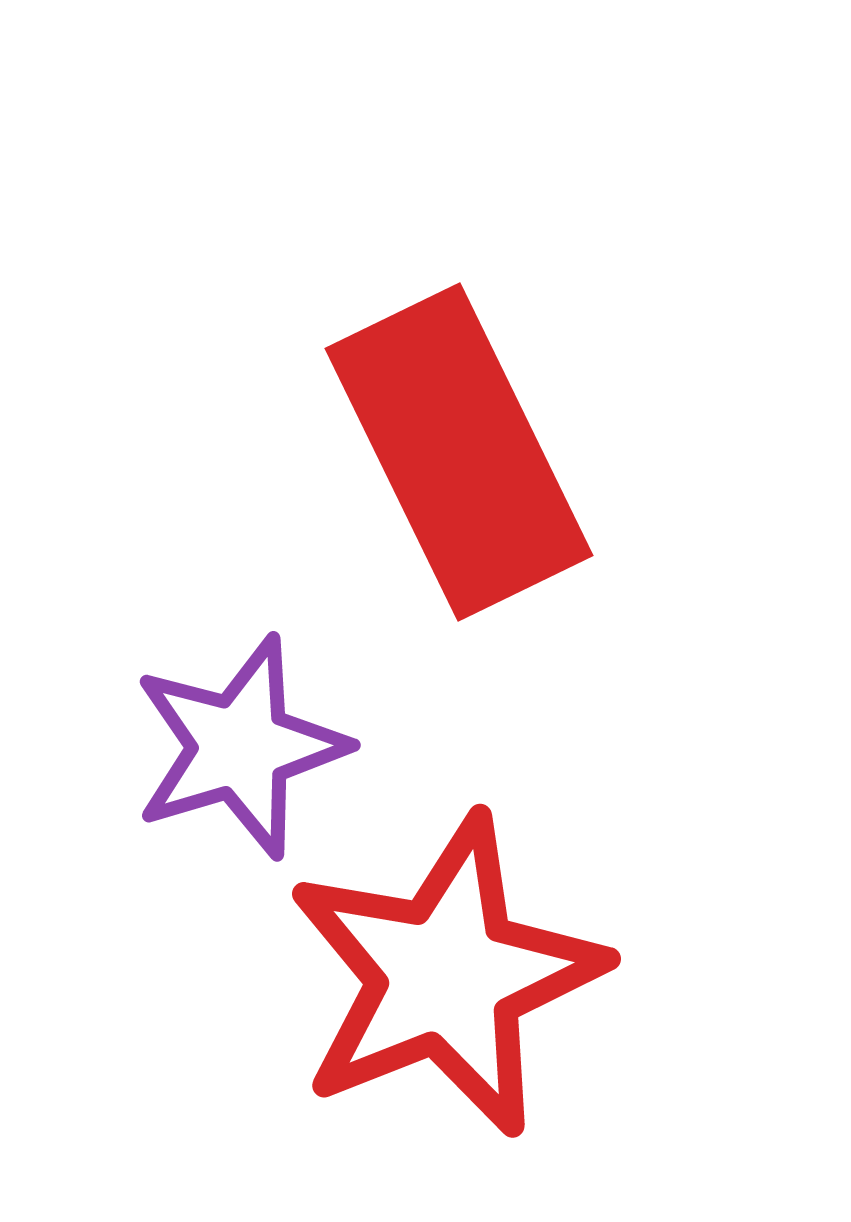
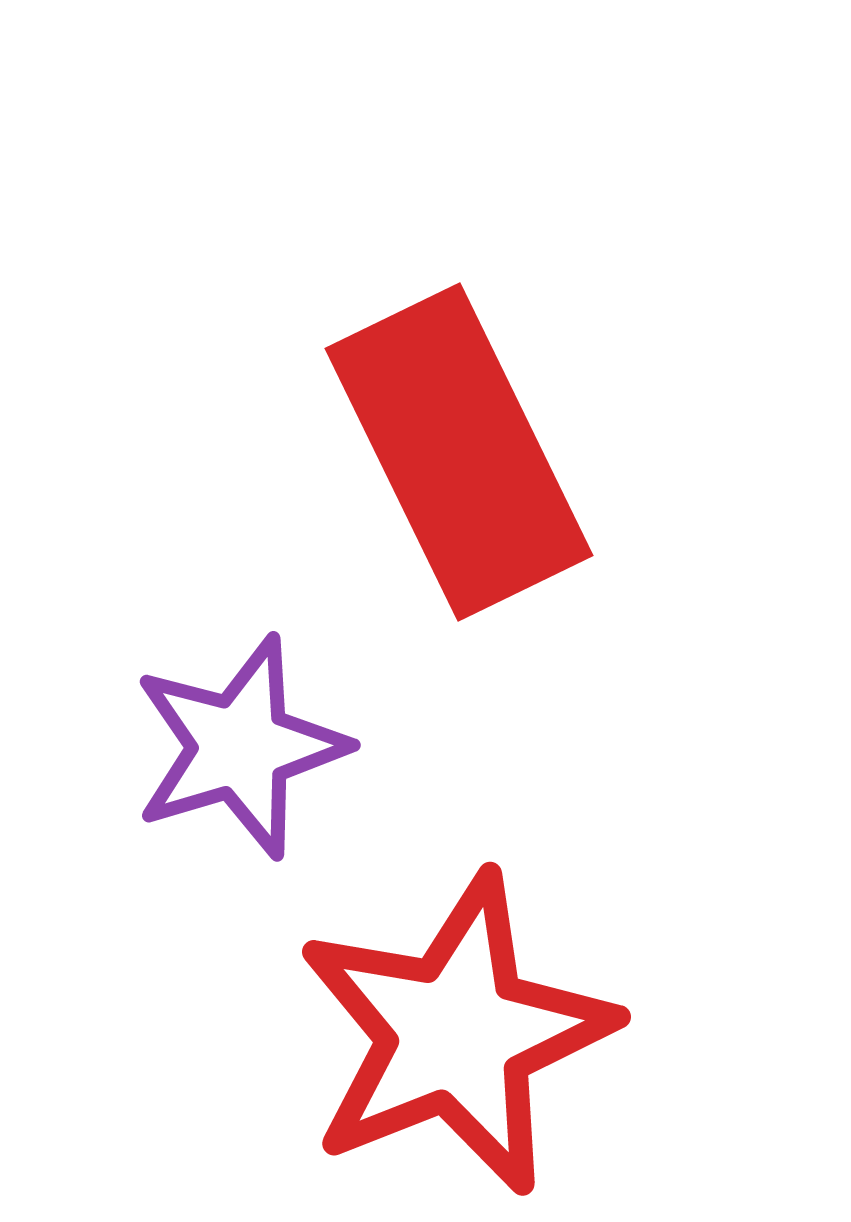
red star: moved 10 px right, 58 px down
